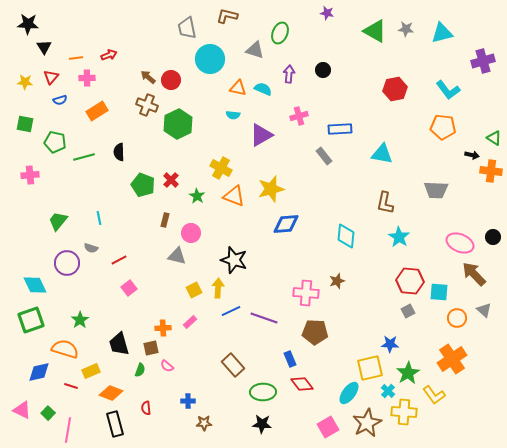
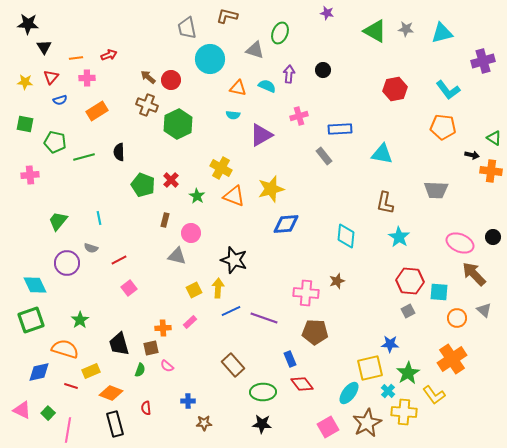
cyan semicircle at (263, 89): moved 4 px right, 3 px up
